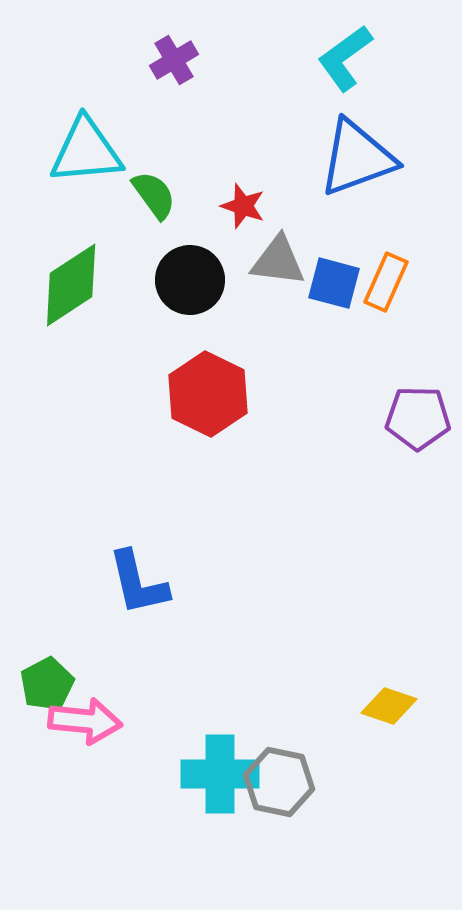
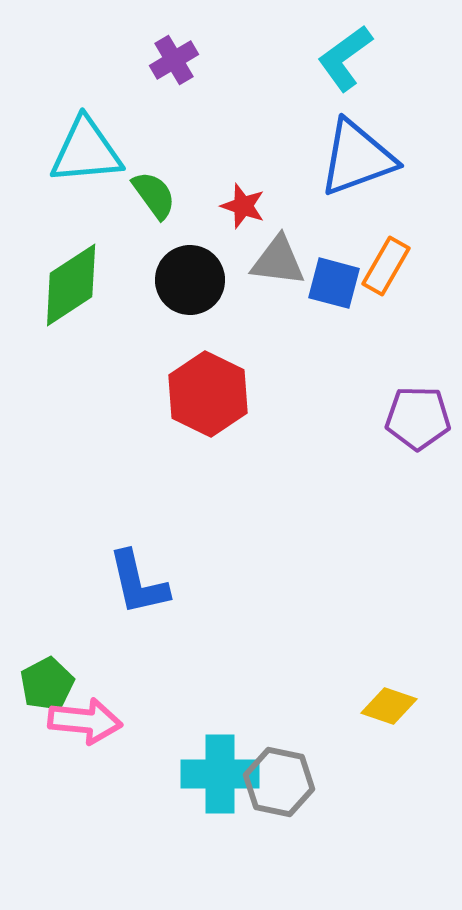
orange rectangle: moved 16 px up; rotated 6 degrees clockwise
